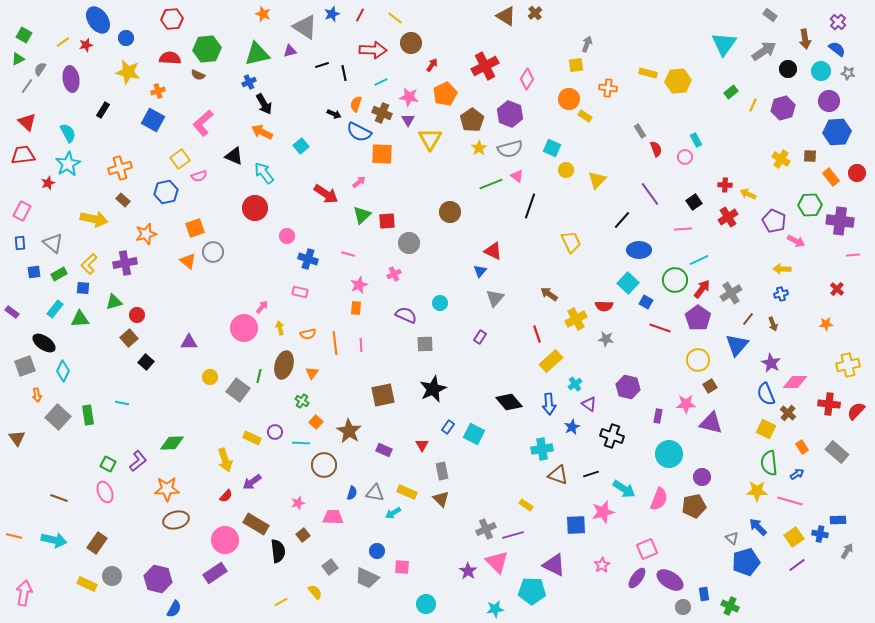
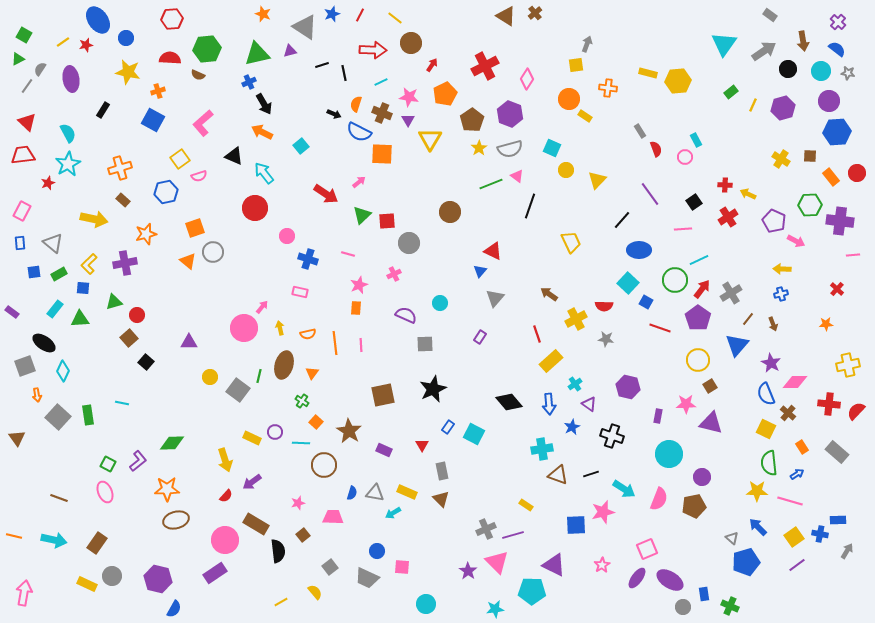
brown arrow at (805, 39): moved 2 px left, 2 px down
